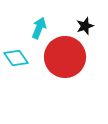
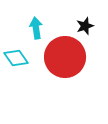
cyan arrow: moved 3 px left; rotated 30 degrees counterclockwise
